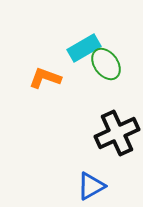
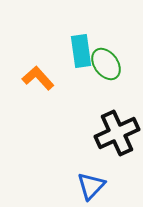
cyan rectangle: moved 3 px left, 3 px down; rotated 68 degrees counterclockwise
orange L-shape: moved 7 px left; rotated 28 degrees clockwise
blue triangle: rotated 16 degrees counterclockwise
